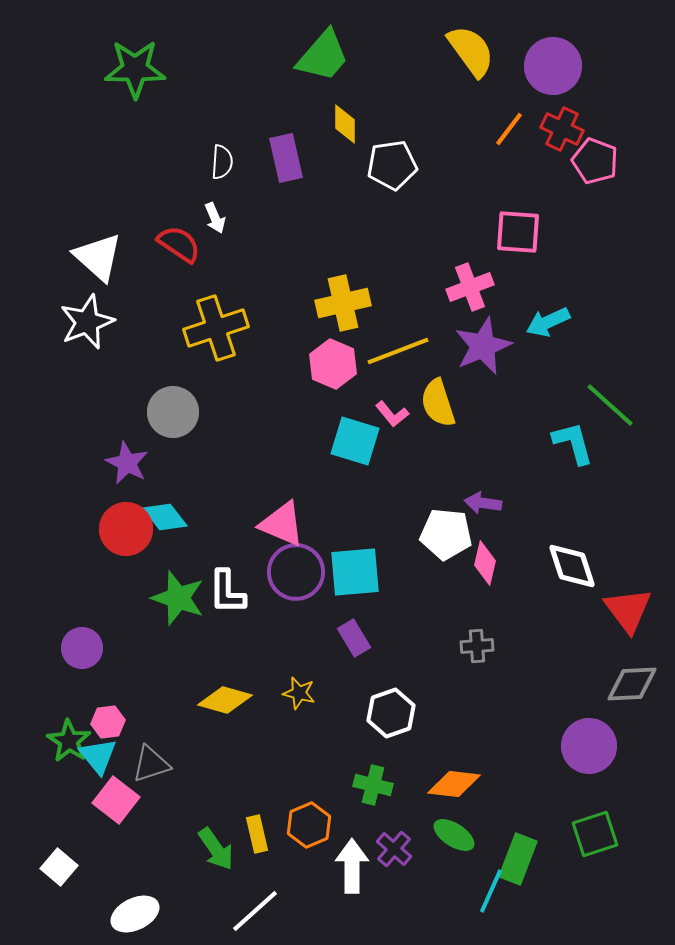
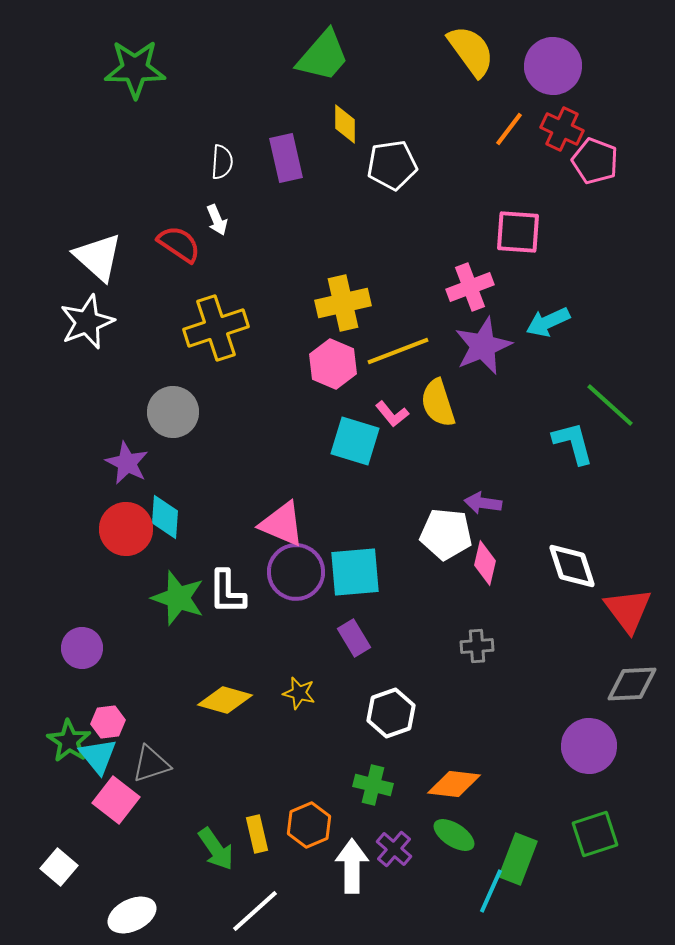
white arrow at (215, 218): moved 2 px right, 2 px down
cyan diamond at (165, 517): rotated 42 degrees clockwise
white ellipse at (135, 914): moved 3 px left, 1 px down
